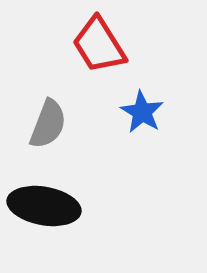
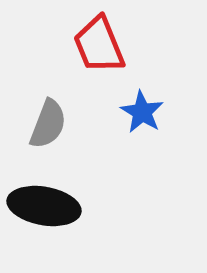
red trapezoid: rotated 10 degrees clockwise
